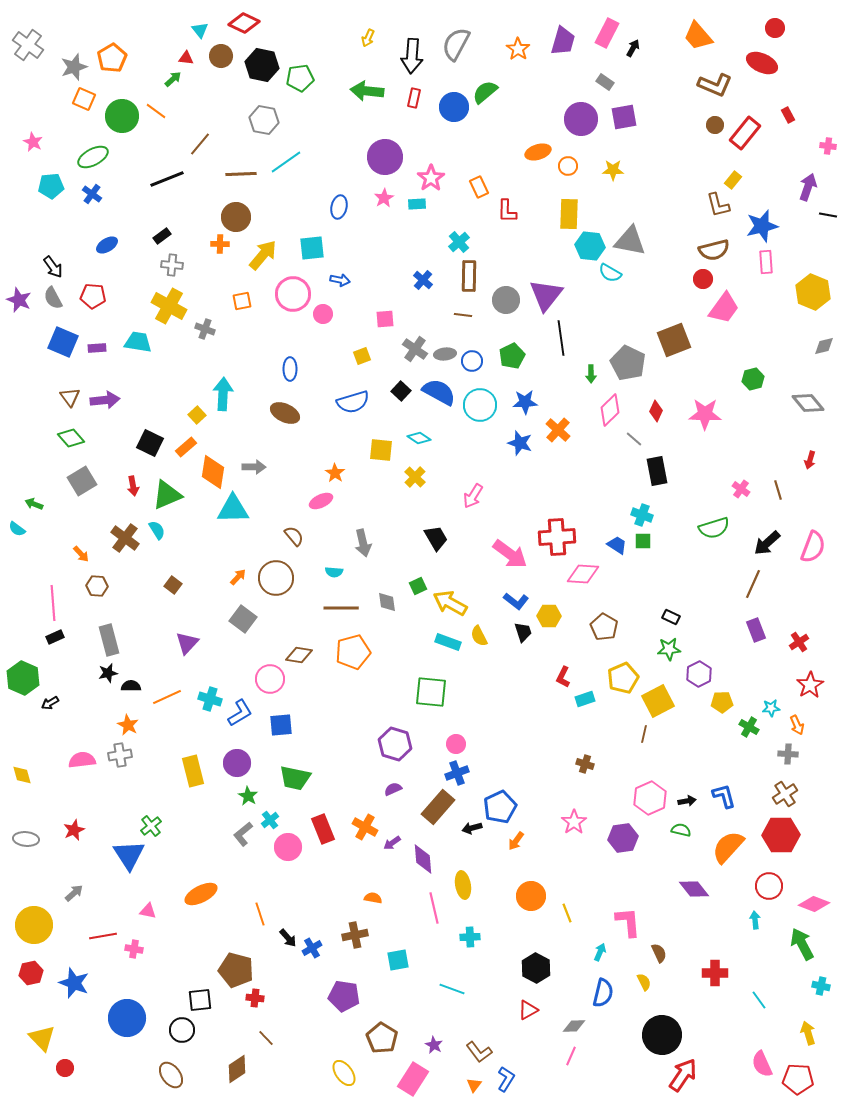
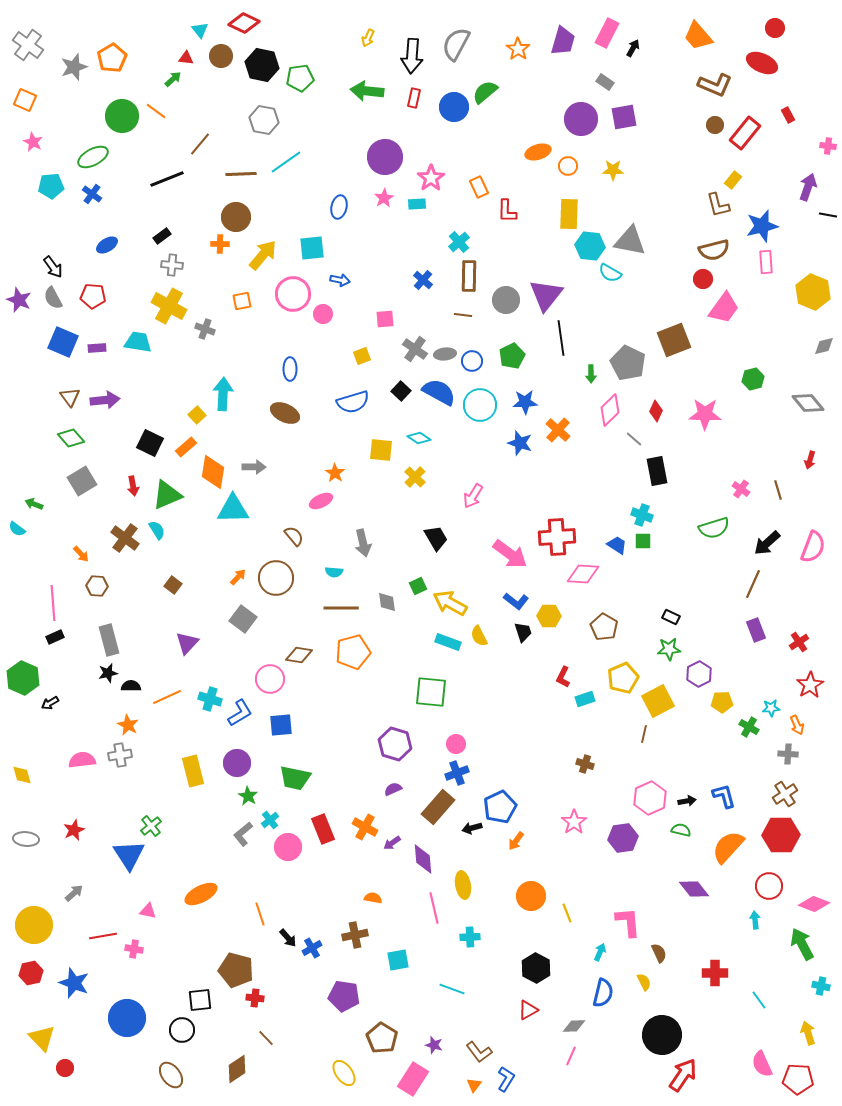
orange square at (84, 99): moved 59 px left, 1 px down
purple star at (434, 1045): rotated 12 degrees counterclockwise
